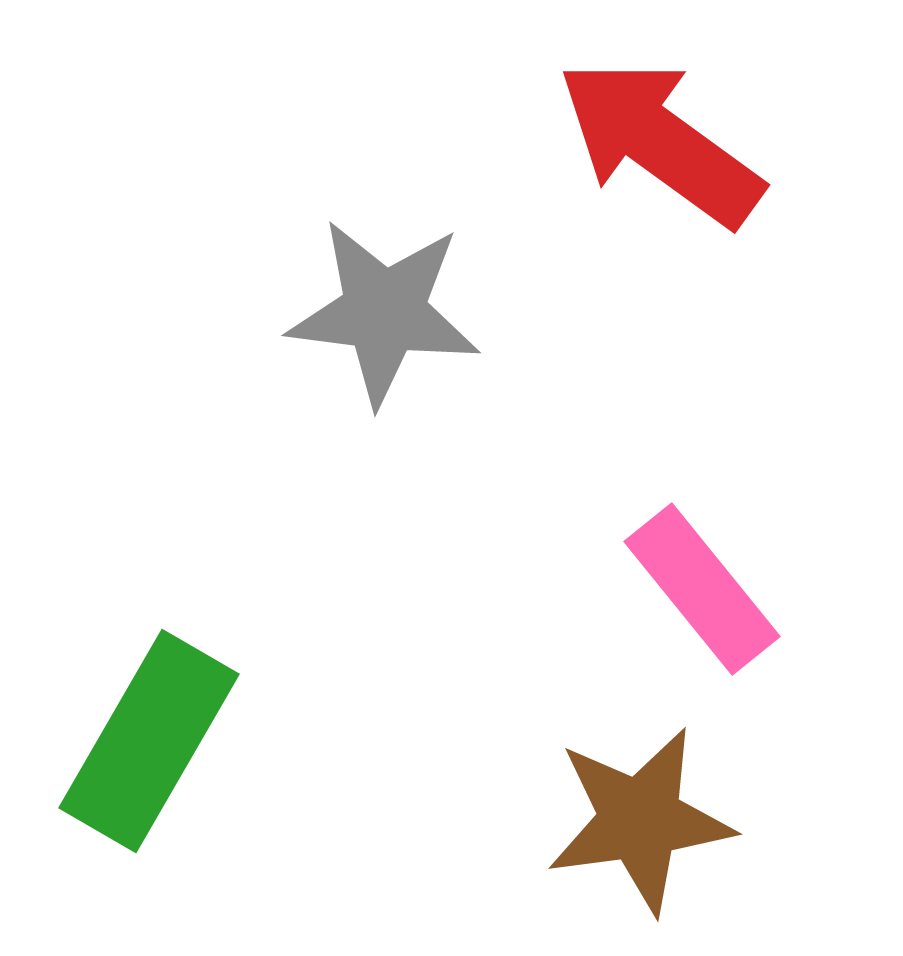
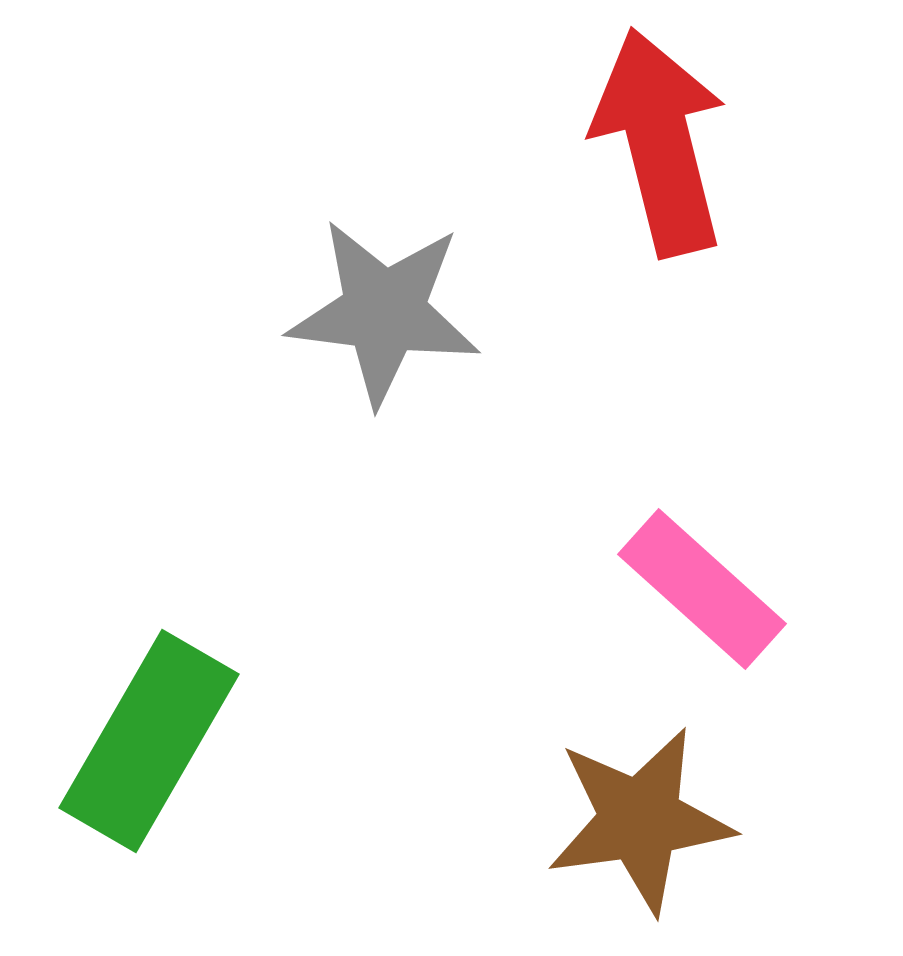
red arrow: rotated 40 degrees clockwise
pink rectangle: rotated 9 degrees counterclockwise
